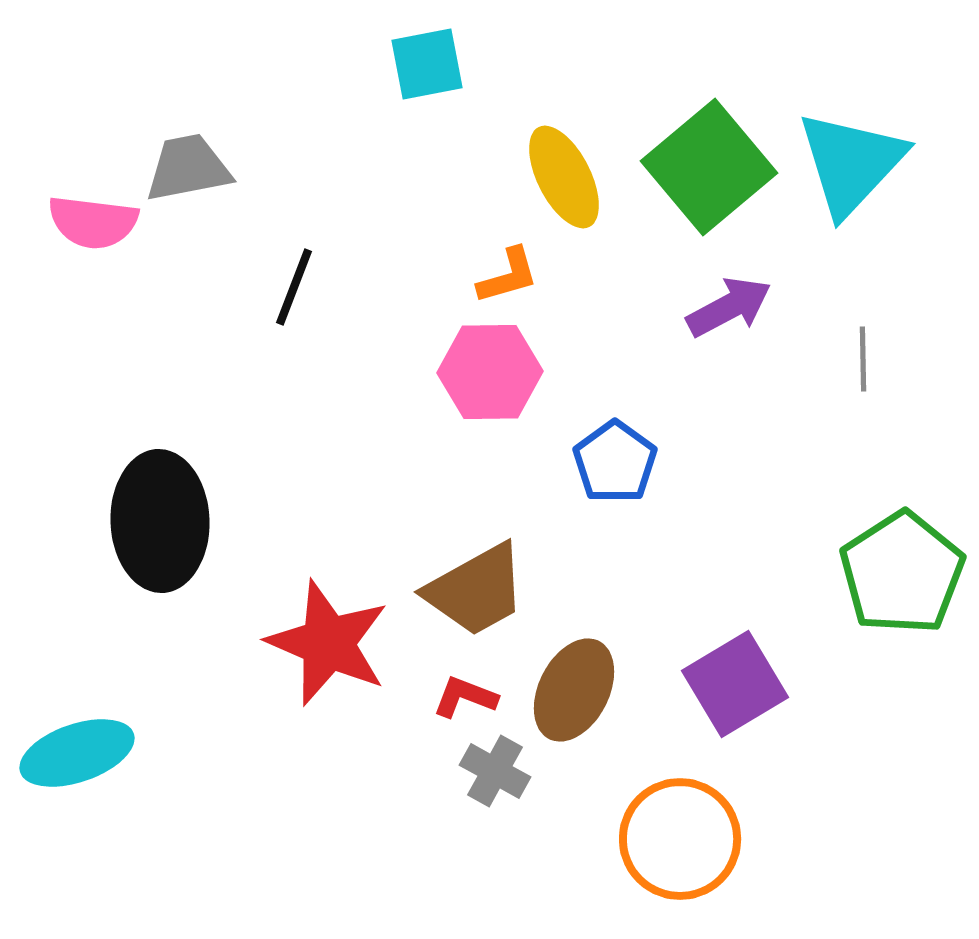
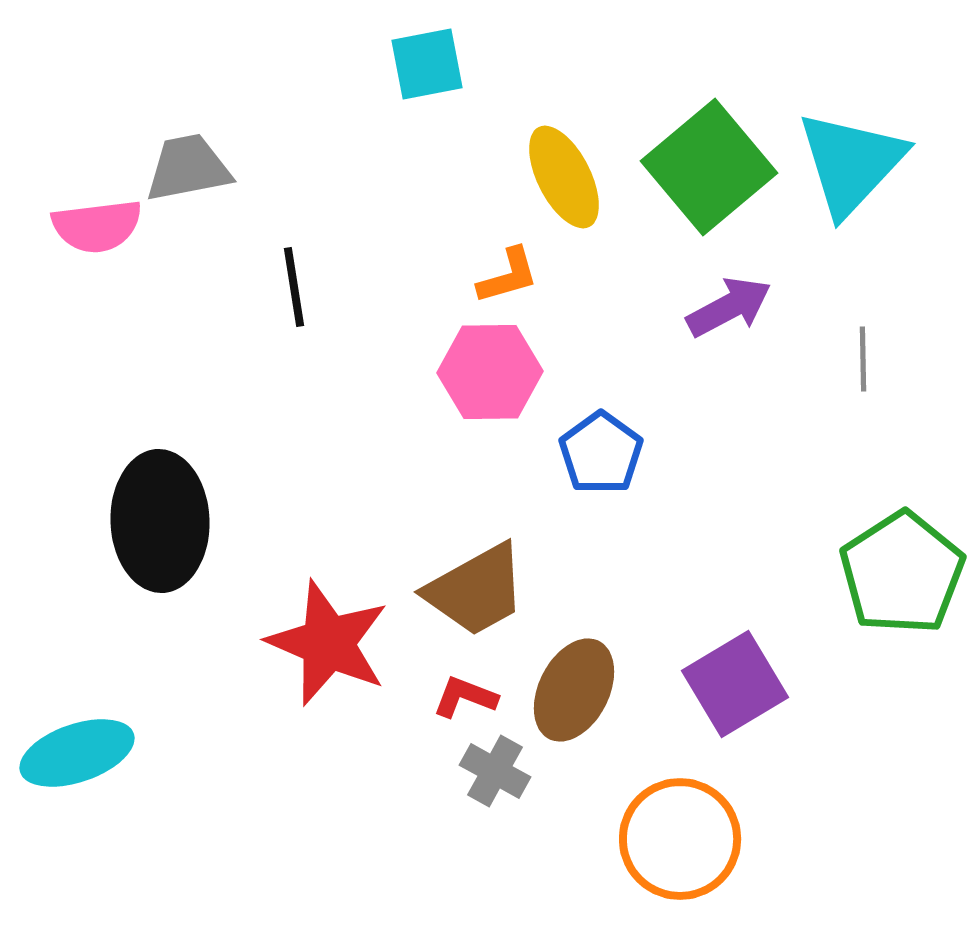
pink semicircle: moved 4 px right, 4 px down; rotated 14 degrees counterclockwise
black line: rotated 30 degrees counterclockwise
blue pentagon: moved 14 px left, 9 px up
